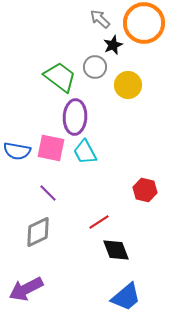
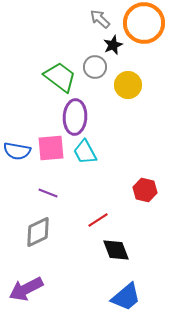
pink square: rotated 16 degrees counterclockwise
purple line: rotated 24 degrees counterclockwise
red line: moved 1 px left, 2 px up
